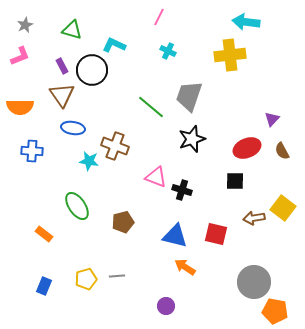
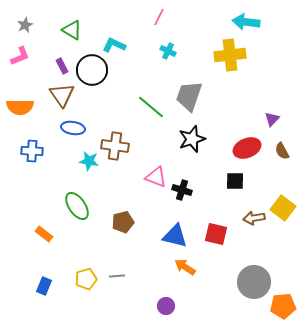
green triangle: rotated 15 degrees clockwise
brown cross: rotated 12 degrees counterclockwise
orange pentagon: moved 8 px right, 5 px up; rotated 15 degrees counterclockwise
